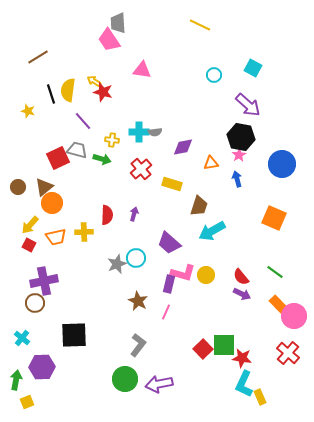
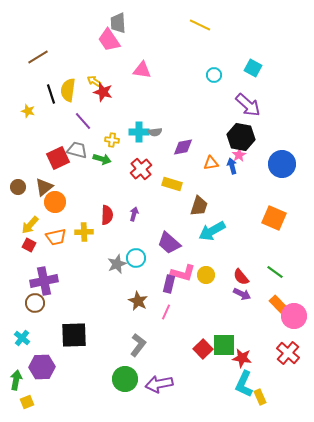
blue arrow at (237, 179): moved 5 px left, 13 px up
orange circle at (52, 203): moved 3 px right, 1 px up
